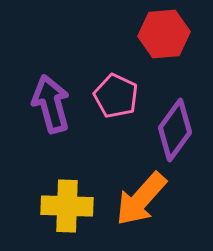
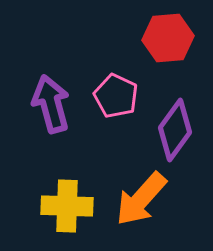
red hexagon: moved 4 px right, 4 px down
